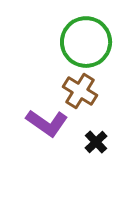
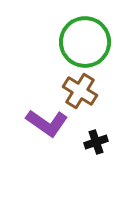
green circle: moved 1 px left
black cross: rotated 25 degrees clockwise
